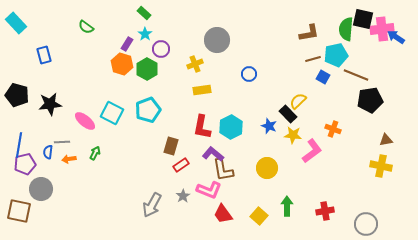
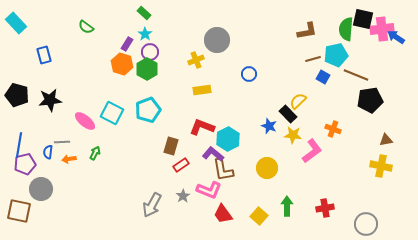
brown L-shape at (309, 33): moved 2 px left, 2 px up
purple circle at (161, 49): moved 11 px left, 3 px down
yellow cross at (195, 64): moved 1 px right, 4 px up
black star at (50, 104): moved 4 px up
red L-shape at (202, 127): rotated 100 degrees clockwise
cyan hexagon at (231, 127): moved 3 px left, 12 px down
red cross at (325, 211): moved 3 px up
